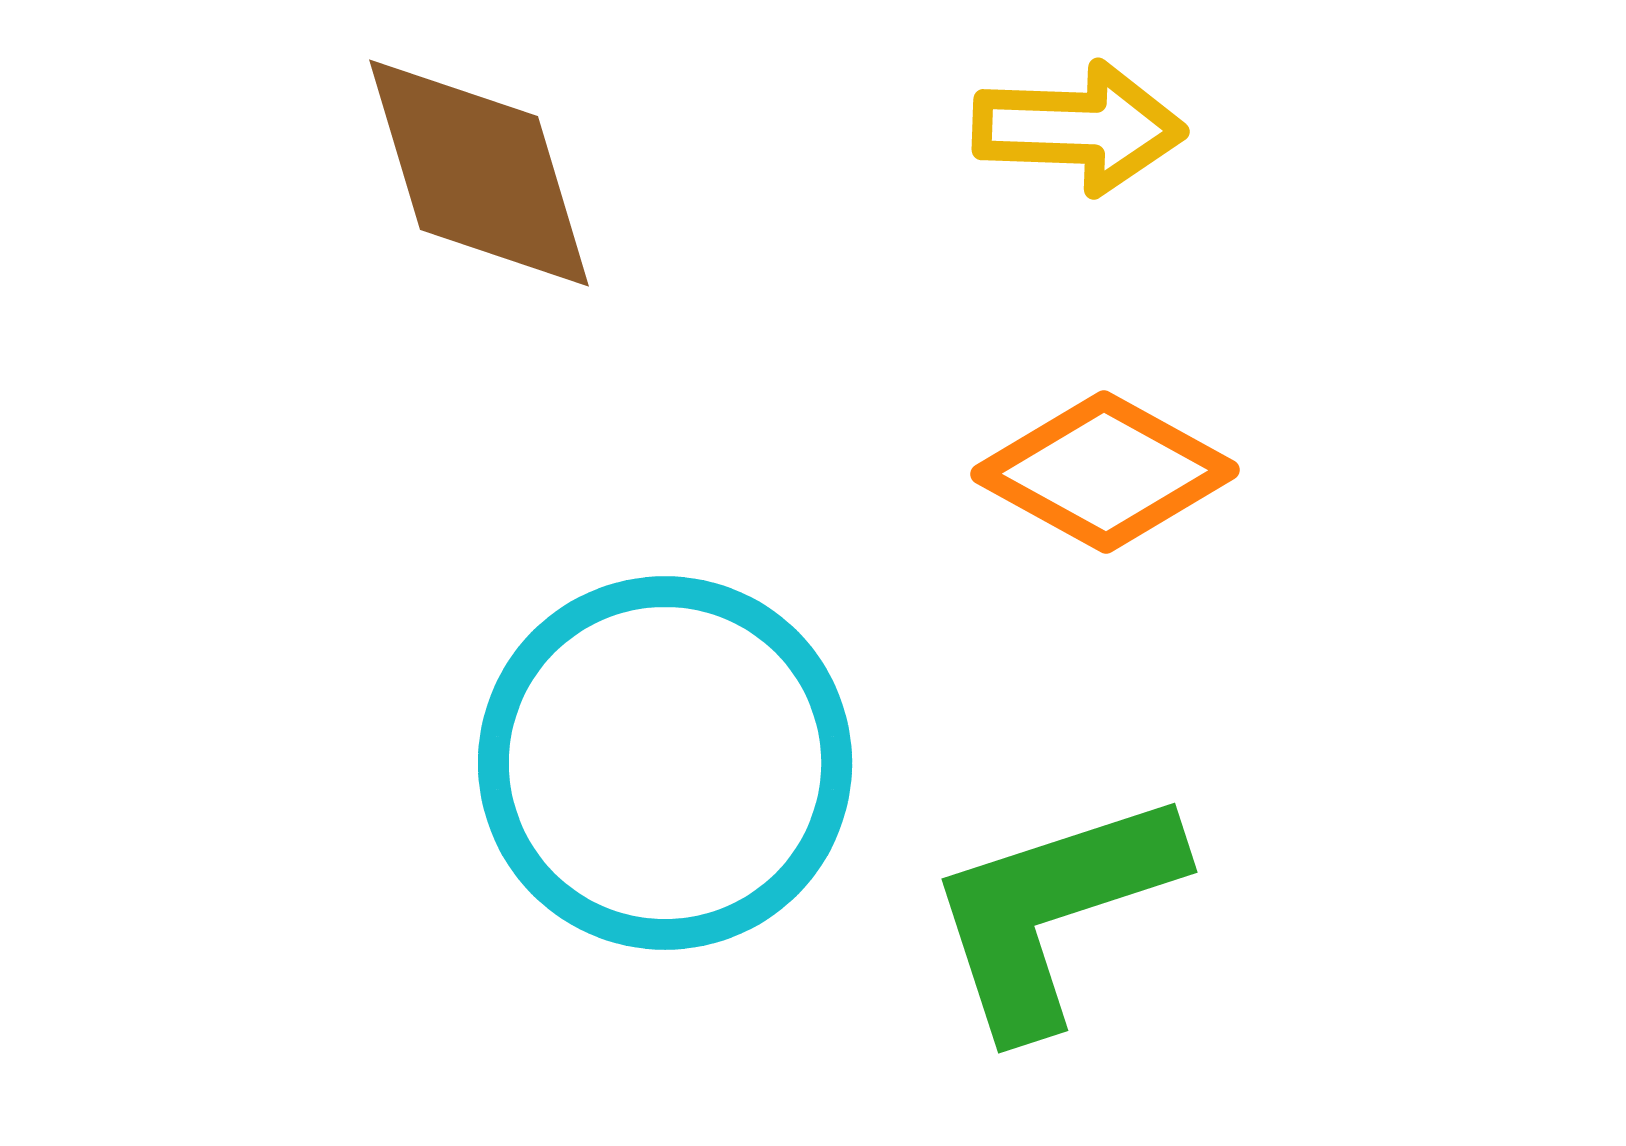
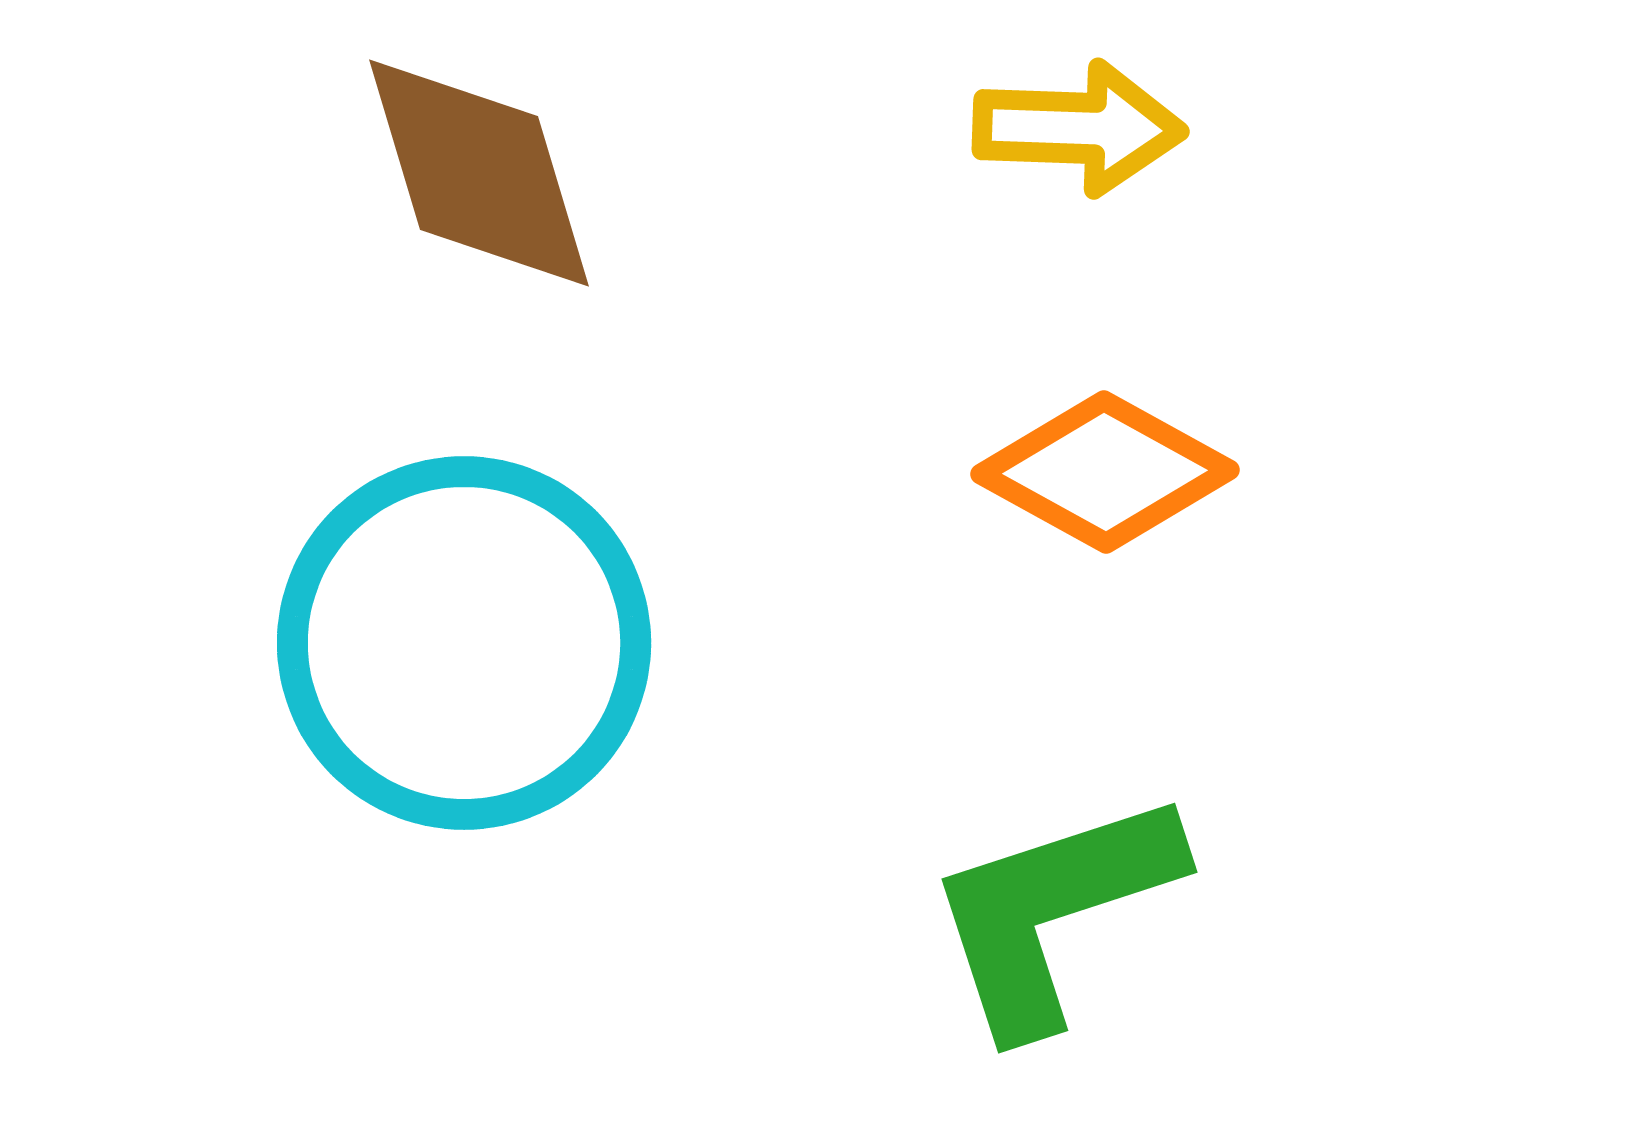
cyan circle: moved 201 px left, 120 px up
